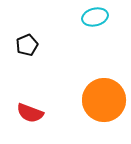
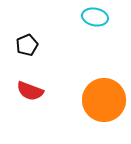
cyan ellipse: rotated 25 degrees clockwise
red semicircle: moved 22 px up
